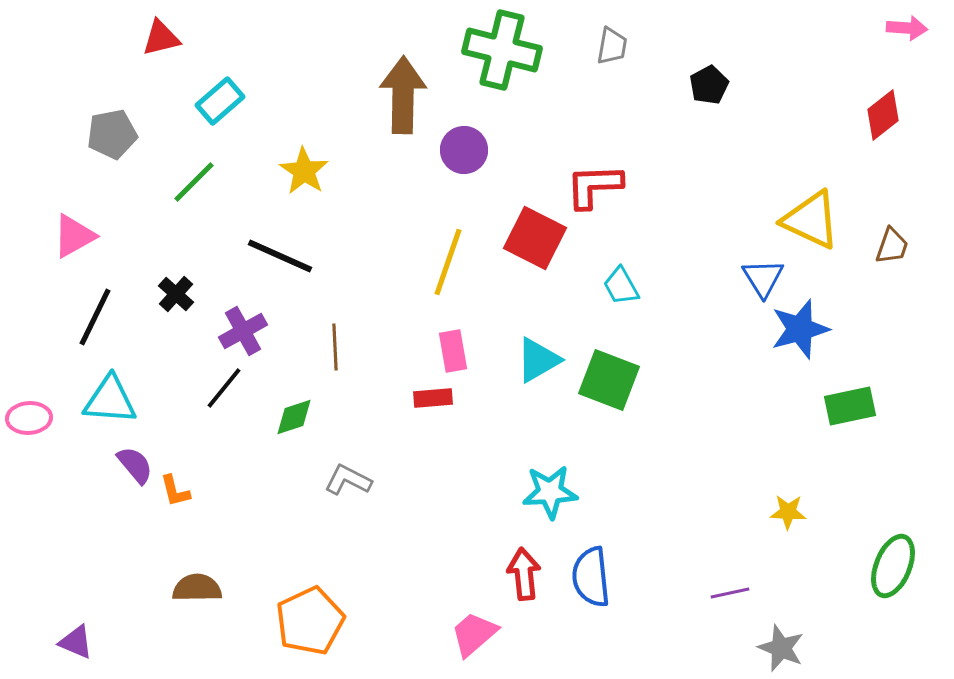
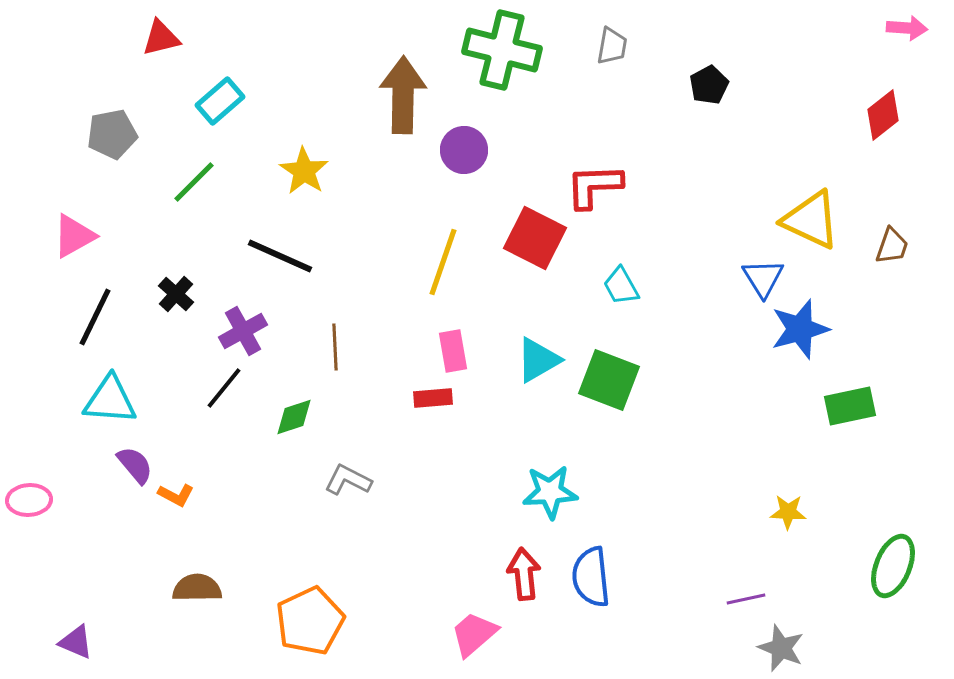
yellow line at (448, 262): moved 5 px left
pink ellipse at (29, 418): moved 82 px down
orange L-shape at (175, 491): moved 1 px right, 4 px down; rotated 48 degrees counterclockwise
purple line at (730, 593): moved 16 px right, 6 px down
